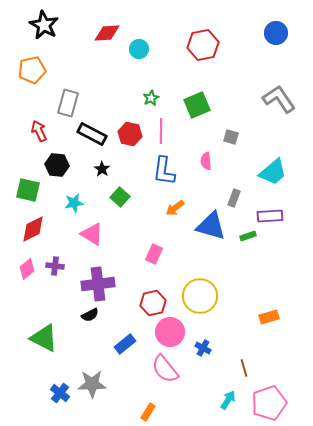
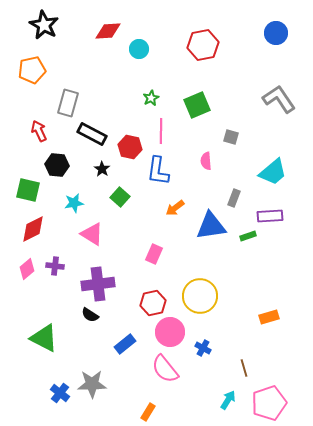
red diamond at (107, 33): moved 1 px right, 2 px up
red hexagon at (130, 134): moved 13 px down
blue L-shape at (164, 171): moved 6 px left
blue triangle at (211, 226): rotated 24 degrees counterclockwise
black semicircle at (90, 315): rotated 60 degrees clockwise
